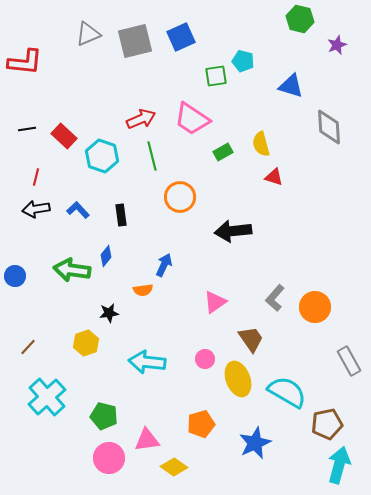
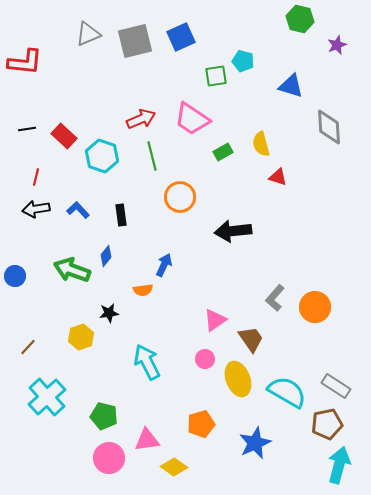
red triangle at (274, 177): moved 4 px right
green arrow at (72, 270): rotated 12 degrees clockwise
pink triangle at (215, 302): moved 18 px down
yellow hexagon at (86, 343): moved 5 px left, 6 px up
gray rectangle at (349, 361): moved 13 px left, 25 px down; rotated 28 degrees counterclockwise
cyan arrow at (147, 362): rotated 57 degrees clockwise
